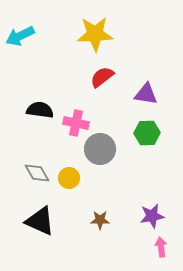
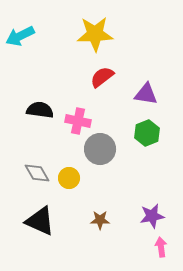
pink cross: moved 2 px right, 2 px up
green hexagon: rotated 20 degrees counterclockwise
